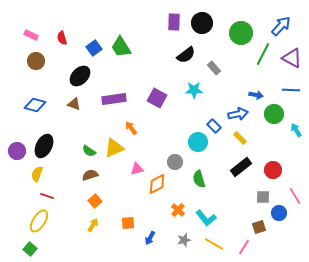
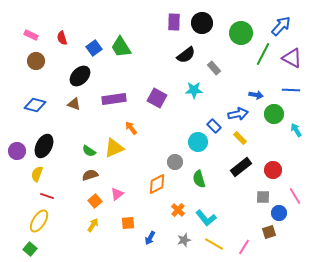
pink triangle at (137, 169): moved 20 px left, 25 px down; rotated 24 degrees counterclockwise
brown square at (259, 227): moved 10 px right, 5 px down
